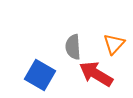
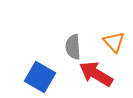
orange triangle: moved 2 px up; rotated 25 degrees counterclockwise
blue square: moved 2 px down
